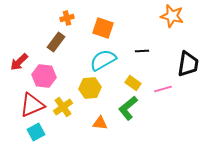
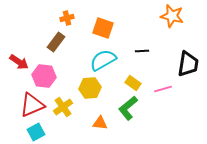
red arrow: rotated 102 degrees counterclockwise
